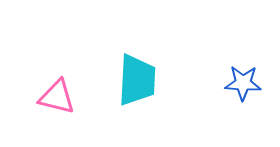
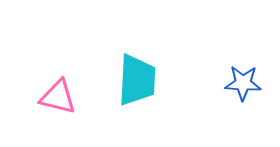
pink triangle: moved 1 px right
